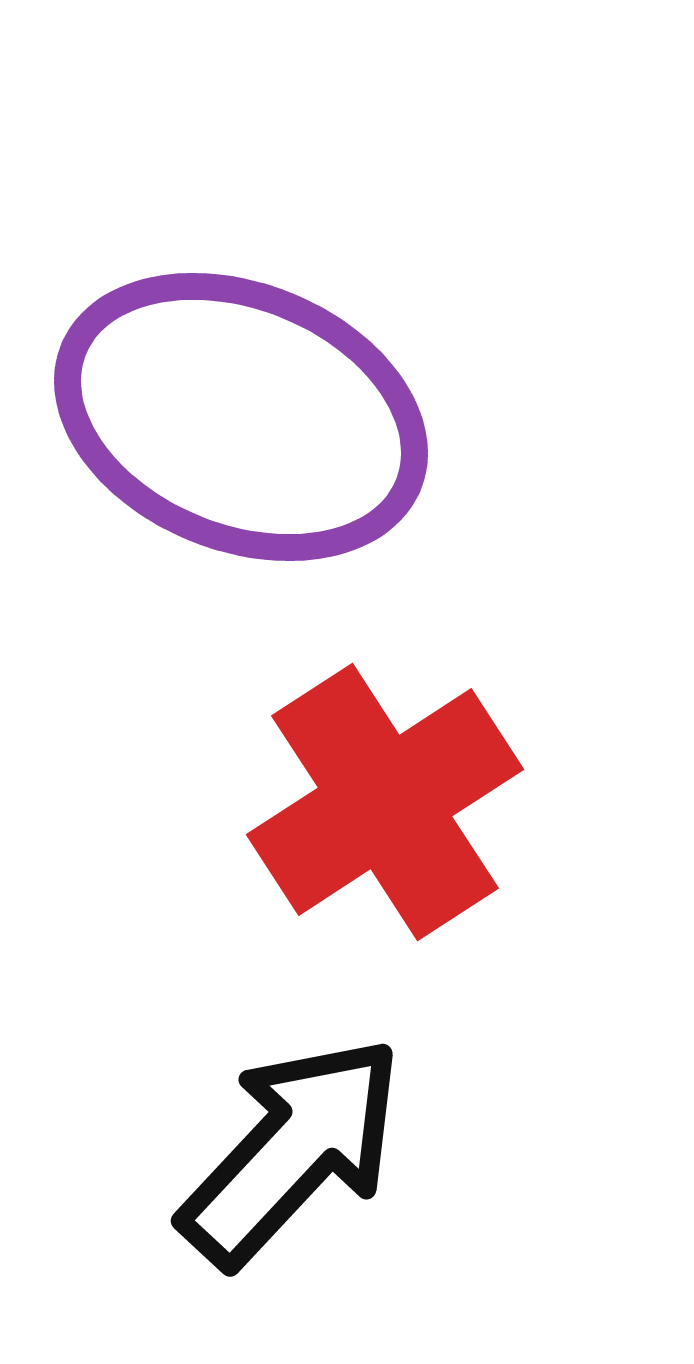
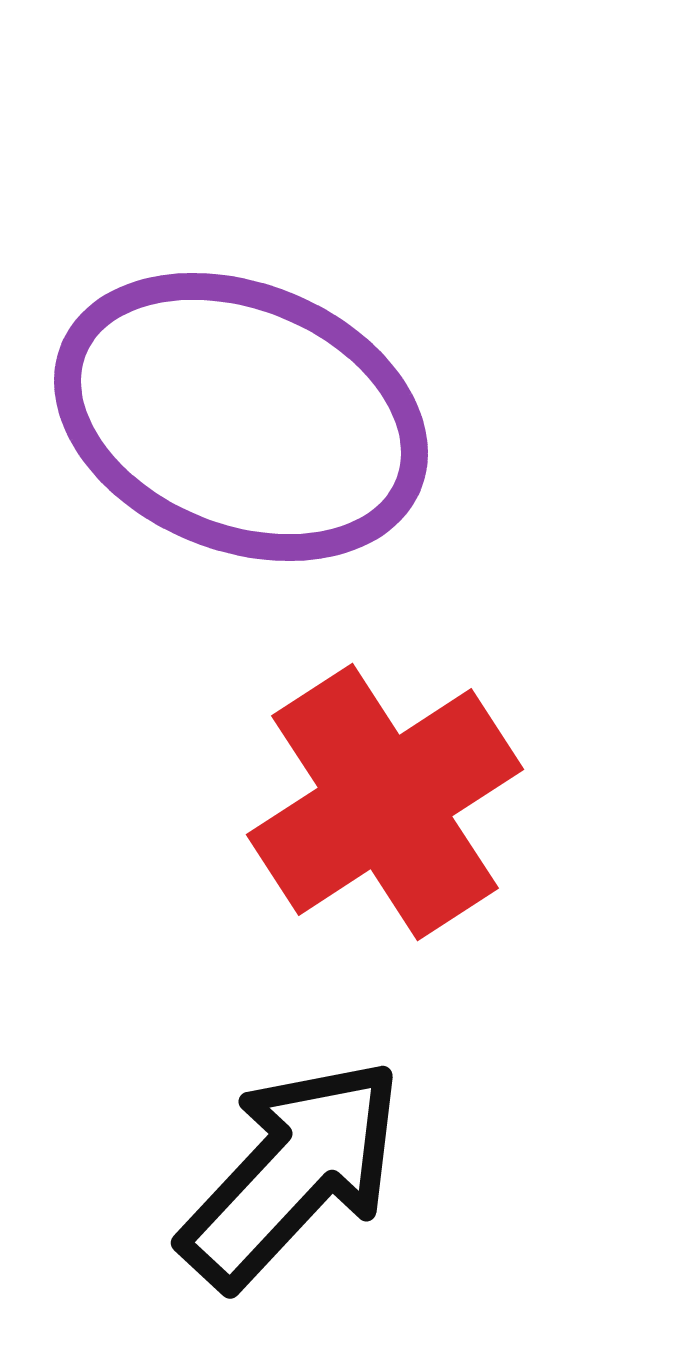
black arrow: moved 22 px down
